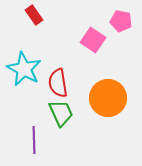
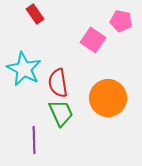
red rectangle: moved 1 px right, 1 px up
